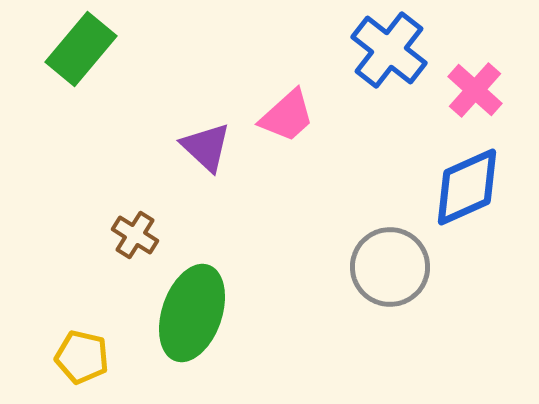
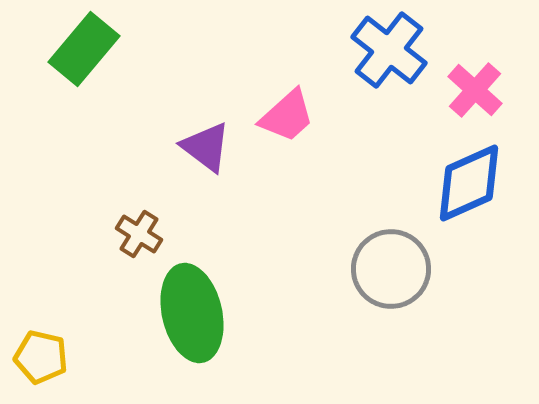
green rectangle: moved 3 px right
purple triangle: rotated 6 degrees counterclockwise
blue diamond: moved 2 px right, 4 px up
brown cross: moved 4 px right, 1 px up
gray circle: moved 1 px right, 2 px down
green ellipse: rotated 32 degrees counterclockwise
yellow pentagon: moved 41 px left
